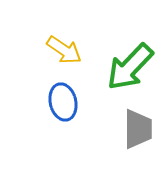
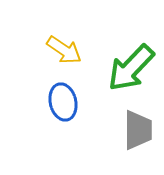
green arrow: moved 1 px right, 1 px down
gray trapezoid: moved 1 px down
